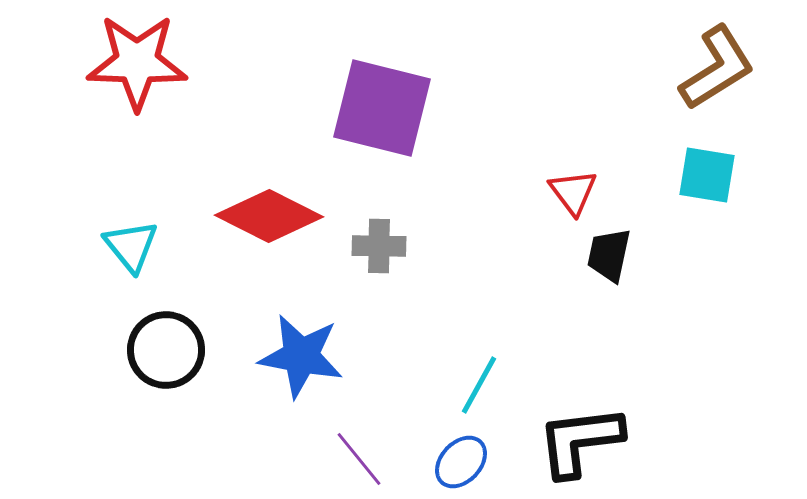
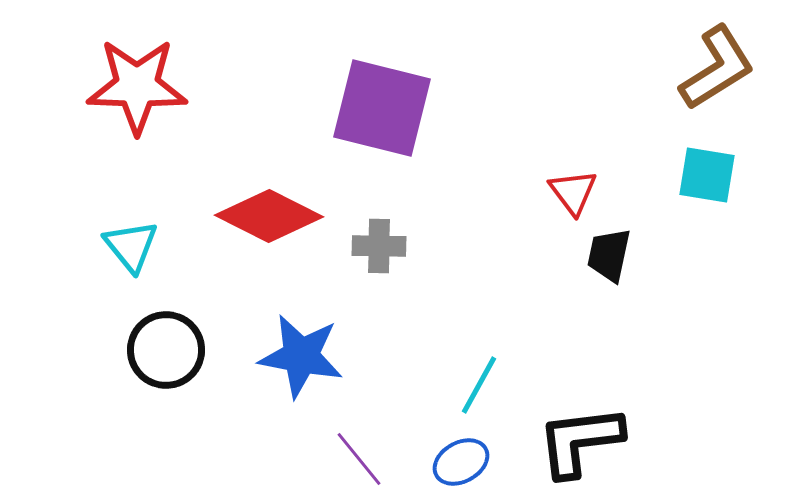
red star: moved 24 px down
blue ellipse: rotated 18 degrees clockwise
